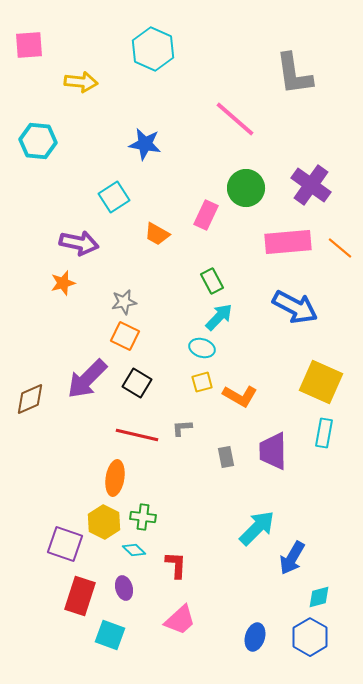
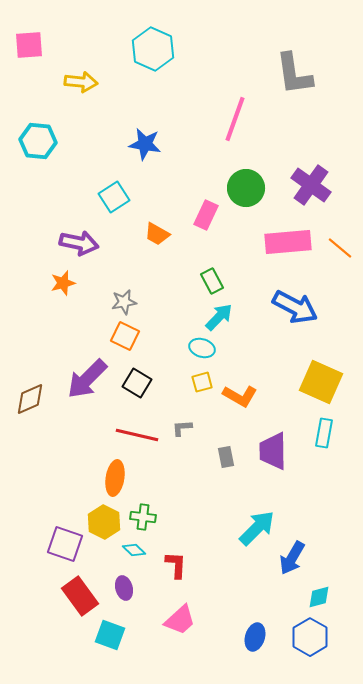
pink line at (235, 119): rotated 69 degrees clockwise
red rectangle at (80, 596): rotated 54 degrees counterclockwise
